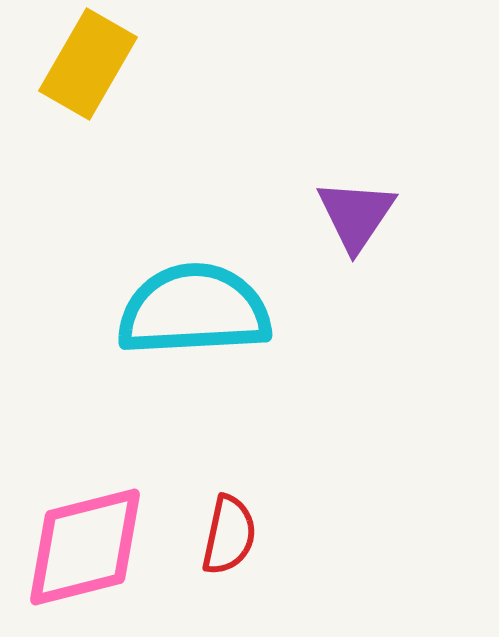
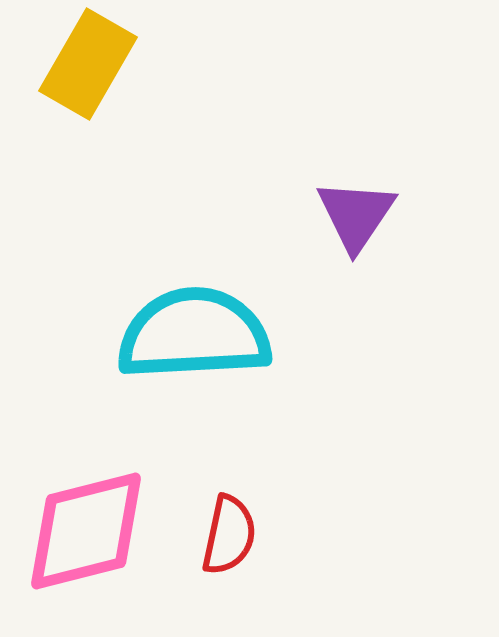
cyan semicircle: moved 24 px down
pink diamond: moved 1 px right, 16 px up
